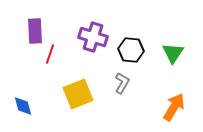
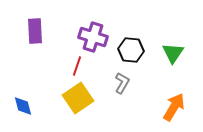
red line: moved 27 px right, 12 px down
yellow square: moved 4 px down; rotated 12 degrees counterclockwise
